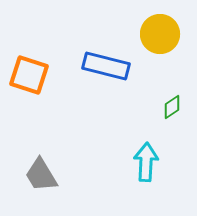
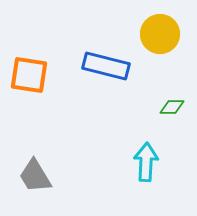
orange square: rotated 9 degrees counterclockwise
green diamond: rotated 35 degrees clockwise
gray trapezoid: moved 6 px left, 1 px down
